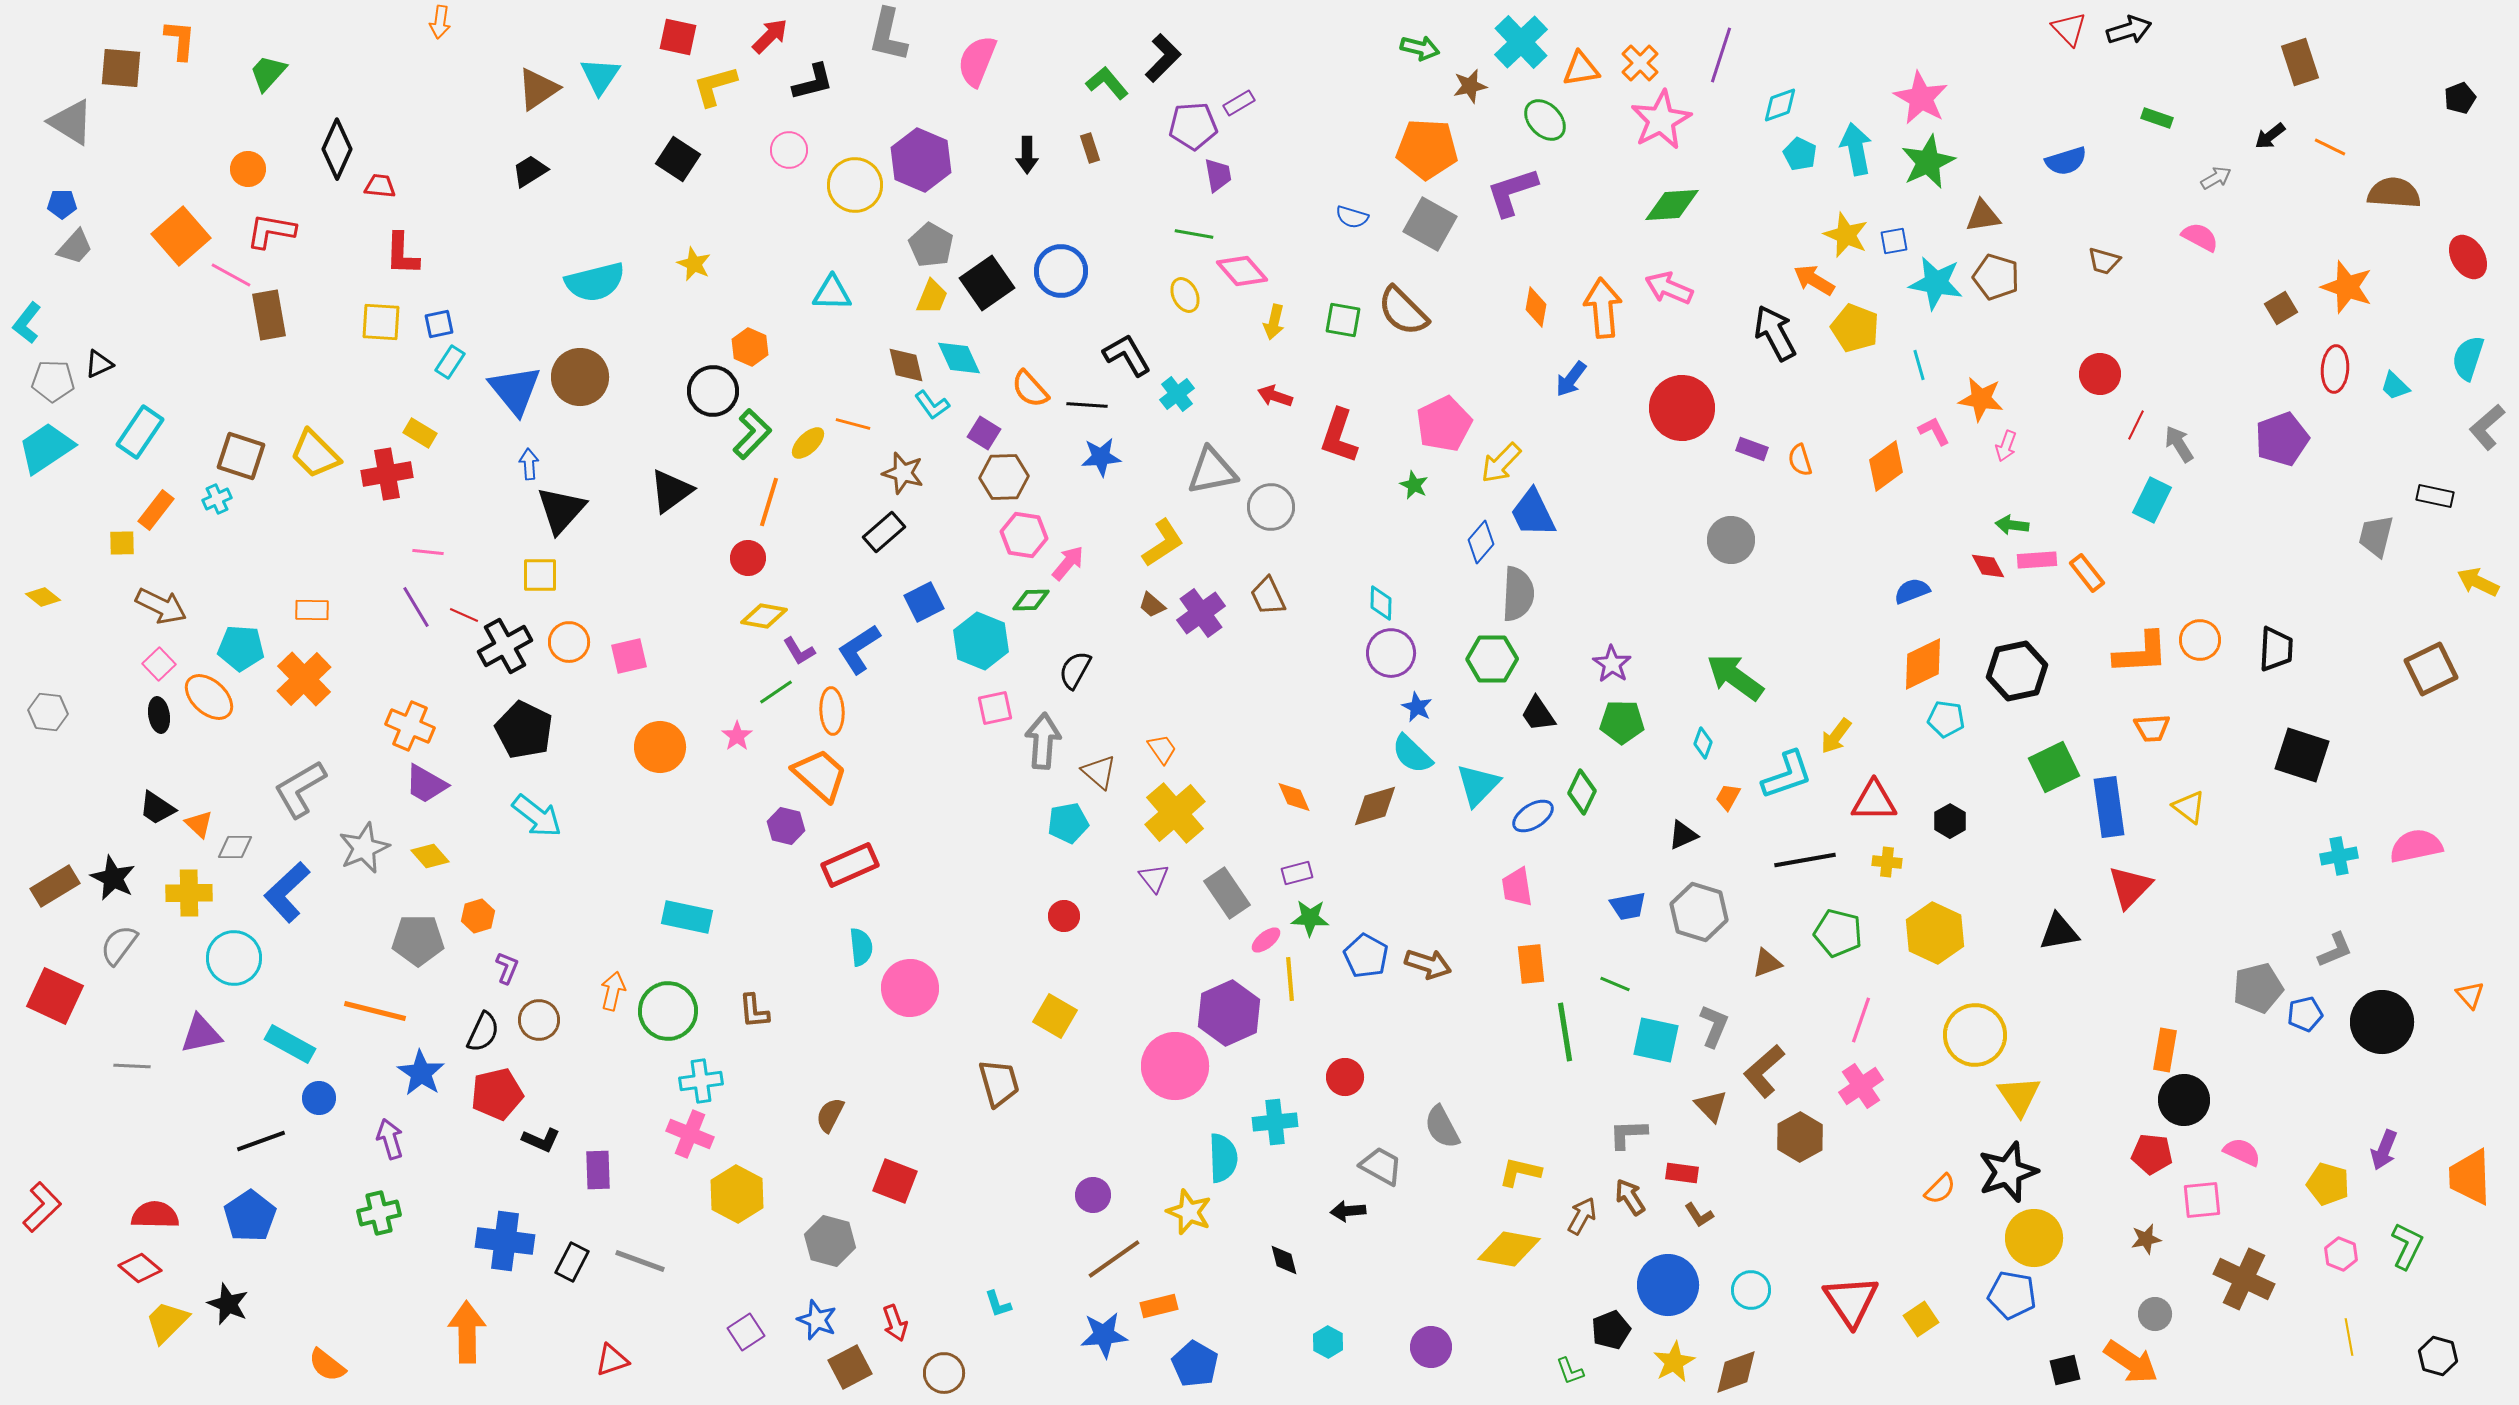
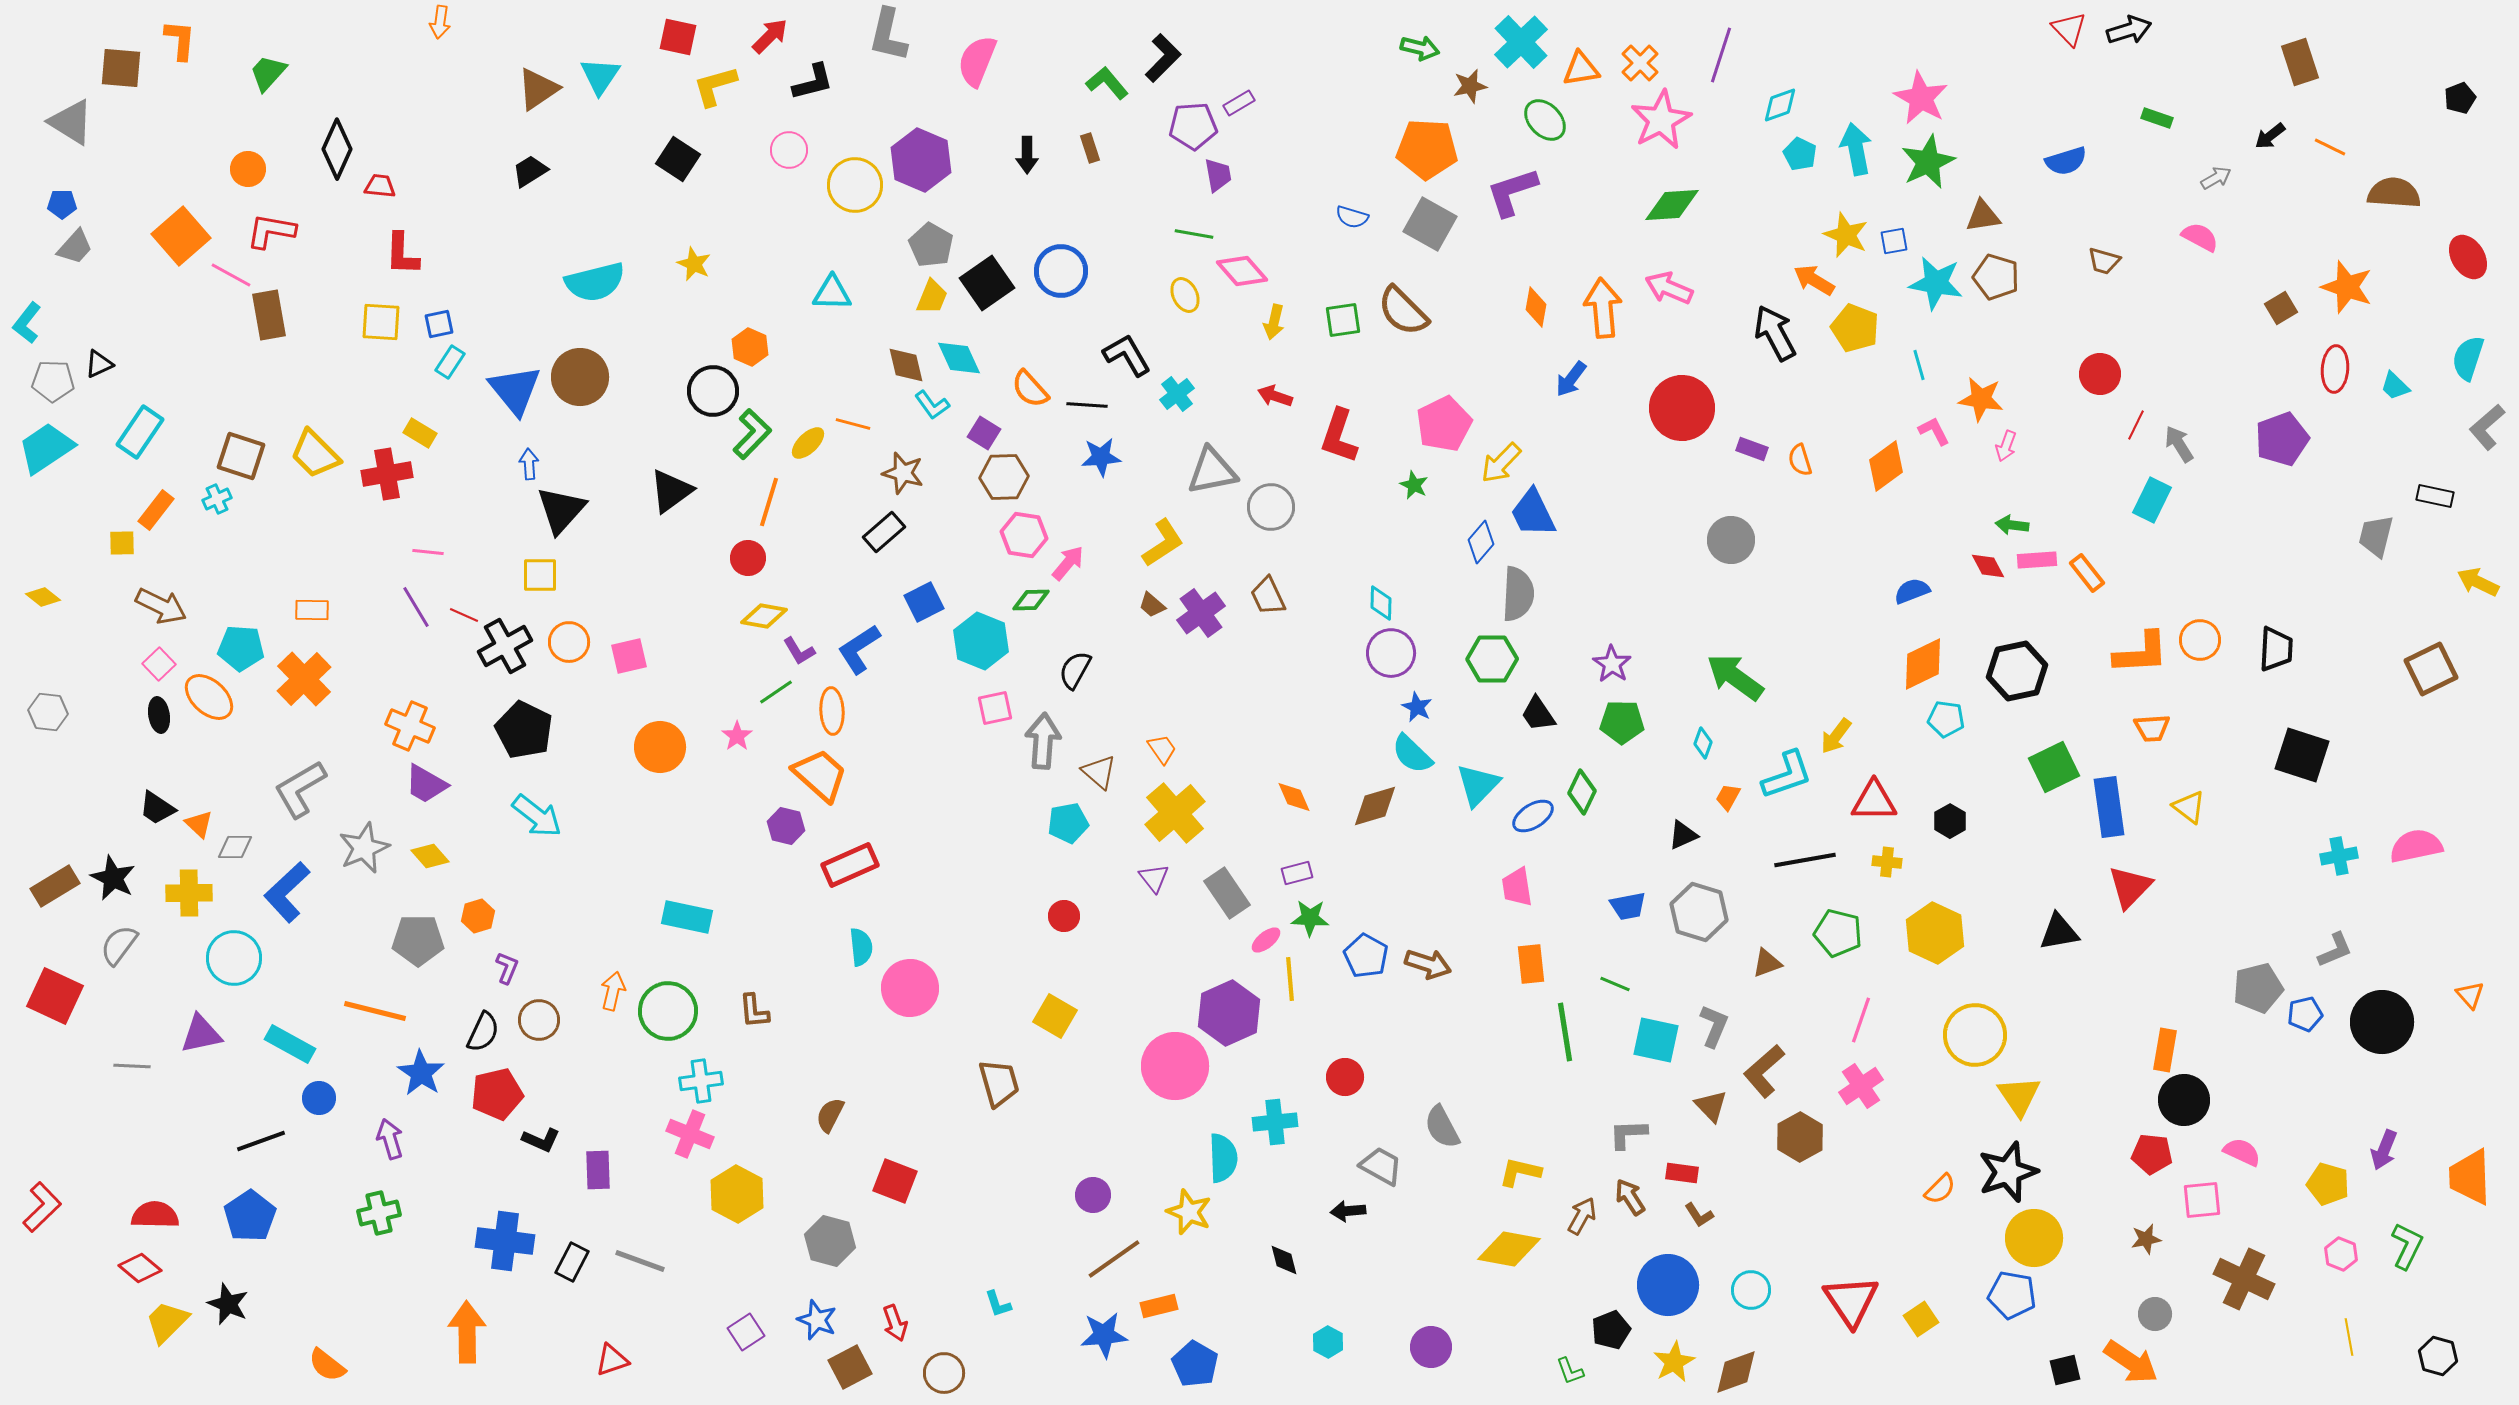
green square at (1343, 320): rotated 18 degrees counterclockwise
